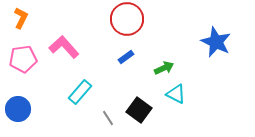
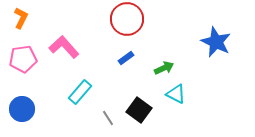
blue rectangle: moved 1 px down
blue circle: moved 4 px right
